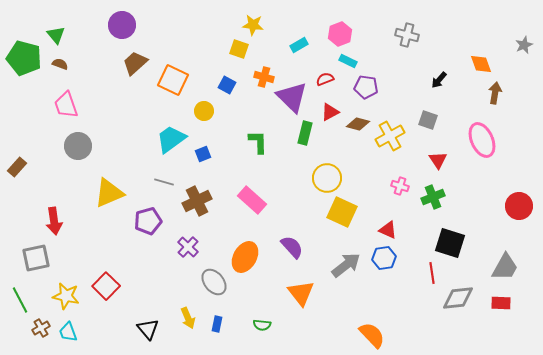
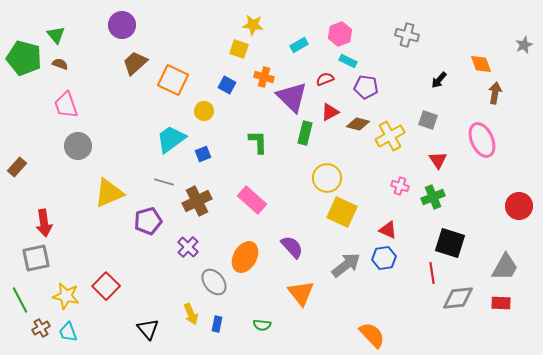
red arrow at (54, 221): moved 10 px left, 2 px down
yellow arrow at (188, 318): moved 3 px right, 4 px up
